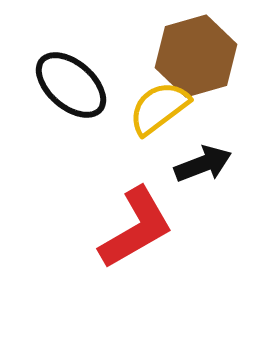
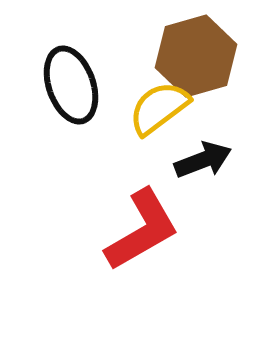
black ellipse: rotated 30 degrees clockwise
black arrow: moved 4 px up
red L-shape: moved 6 px right, 2 px down
